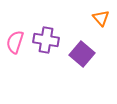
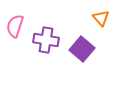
pink semicircle: moved 16 px up
purple square: moved 5 px up
